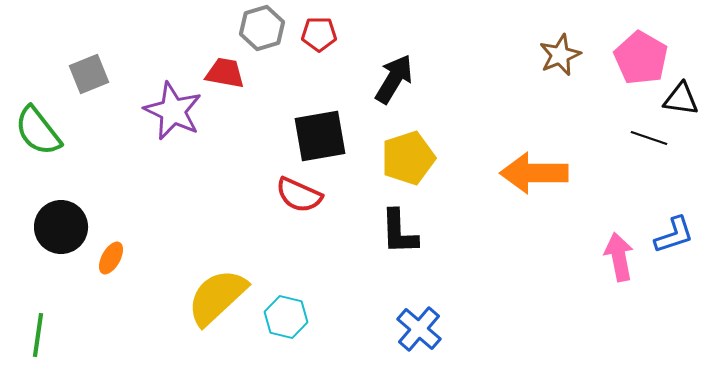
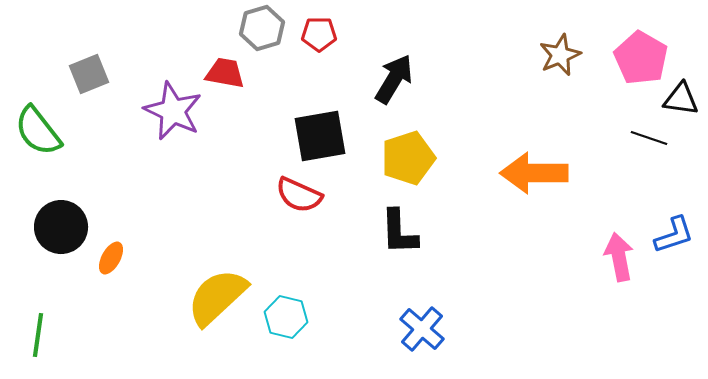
blue cross: moved 3 px right
